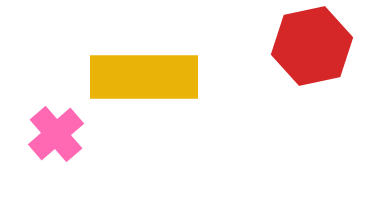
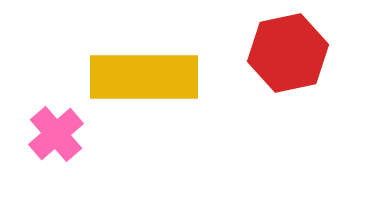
red hexagon: moved 24 px left, 7 px down
